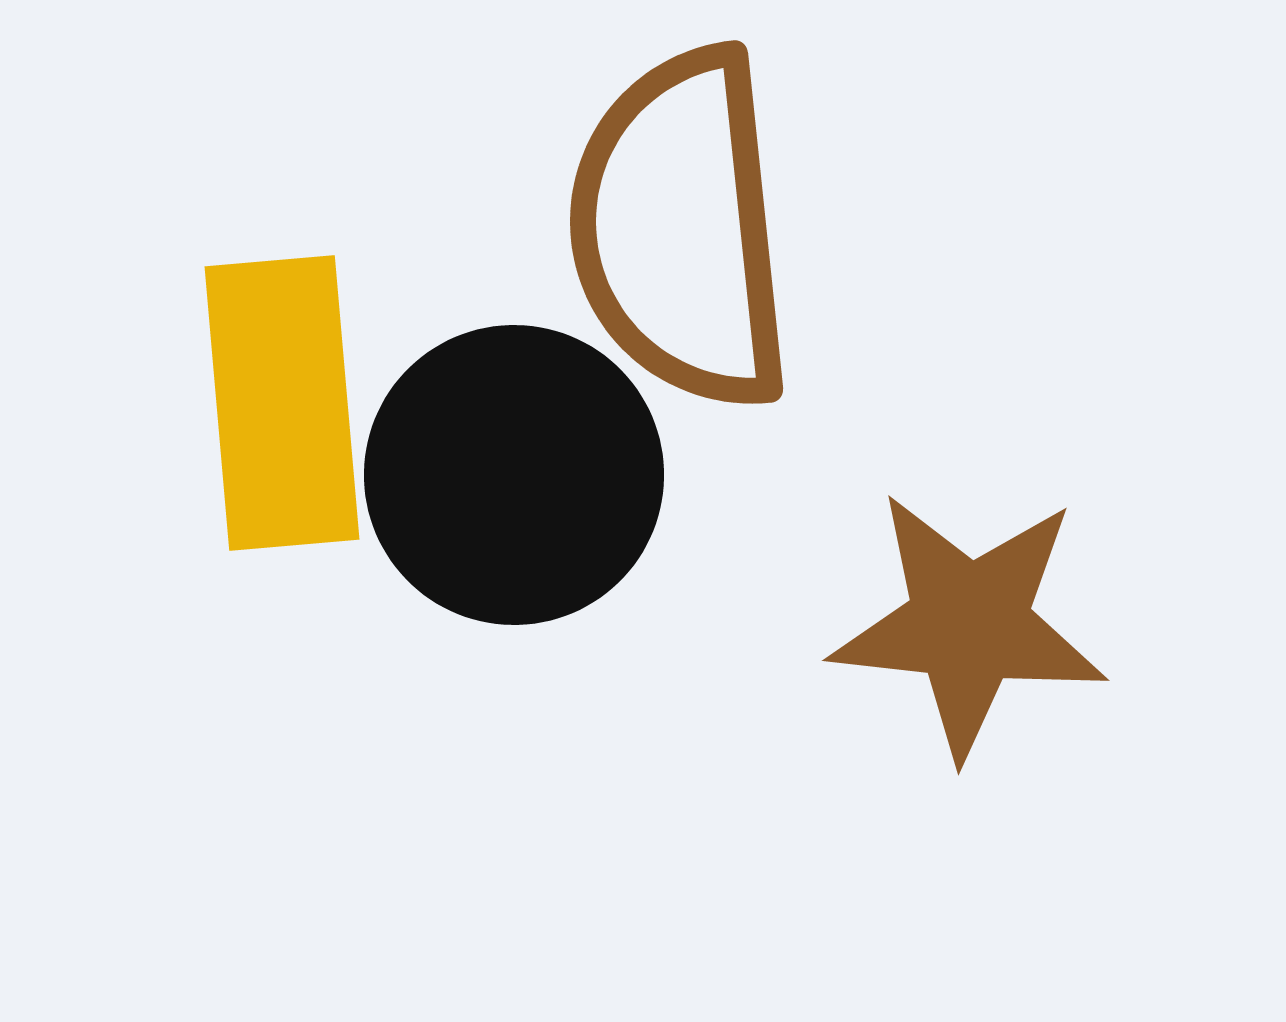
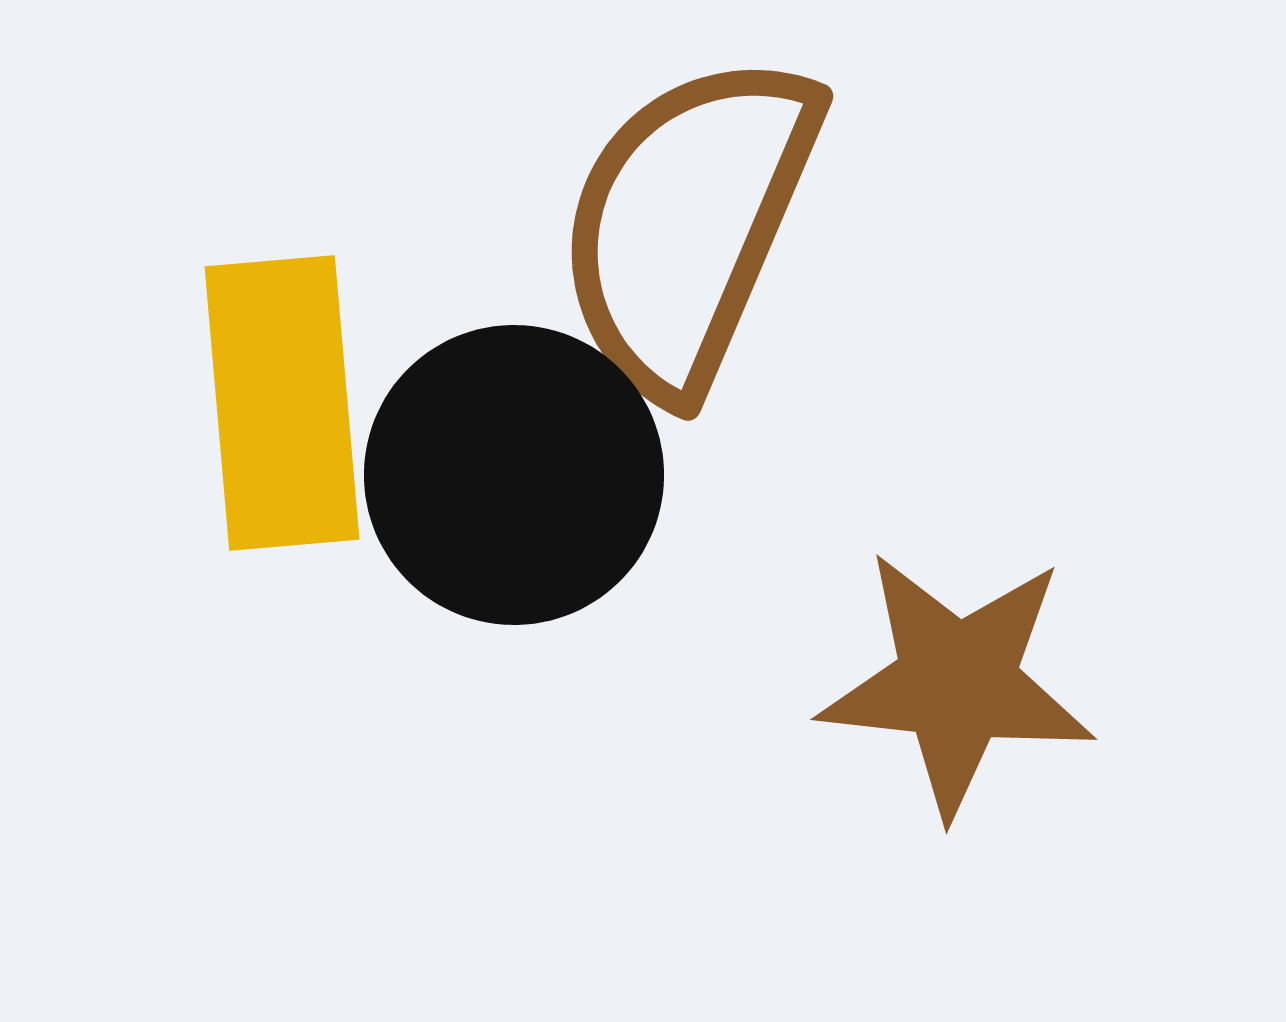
brown semicircle: moved 7 px right, 5 px up; rotated 29 degrees clockwise
brown star: moved 12 px left, 59 px down
